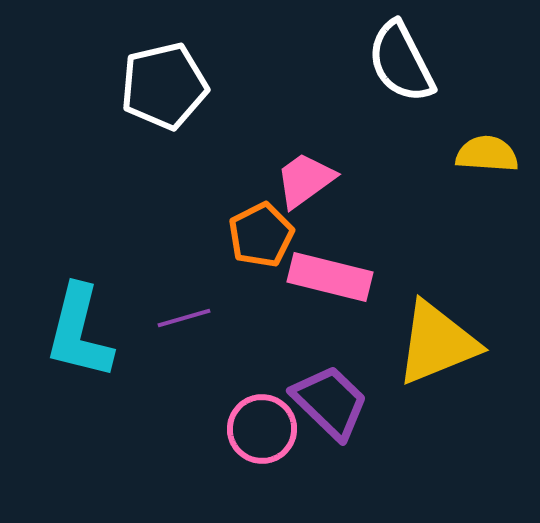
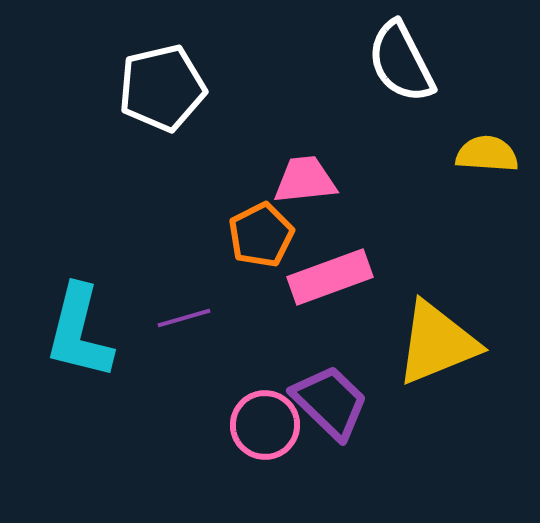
white pentagon: moved 2 px left, 2 px down
pink trapezoid: rotated 30 degrees clockwise
pink rectangle: rotated 34 degrees counterclockwise
pink circle: moved 3 px right, 4 px up
